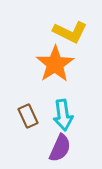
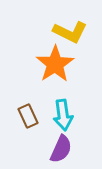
purple semicircle: moved 1 px right, 1 px down
